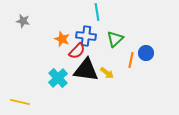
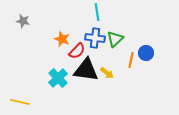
blue cross: moved 9 px right, 2 px down
